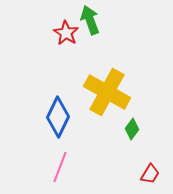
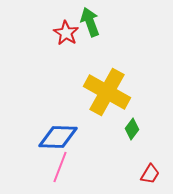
green arrow: moved 2 px down
blue diamond: moved 20 px down; rotated 66 degrees clockwise
